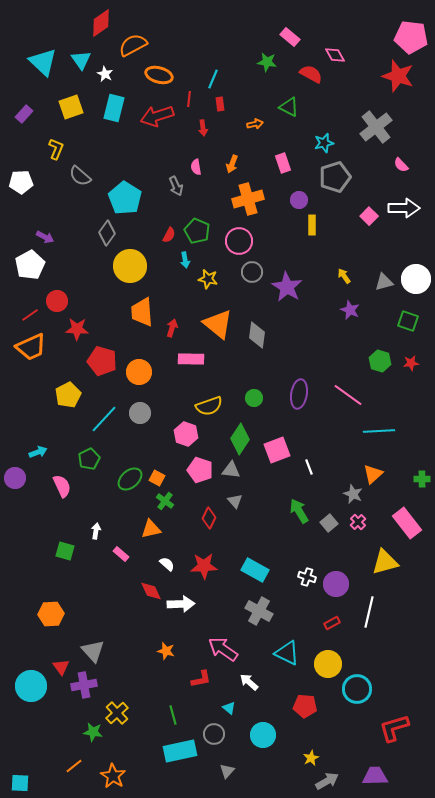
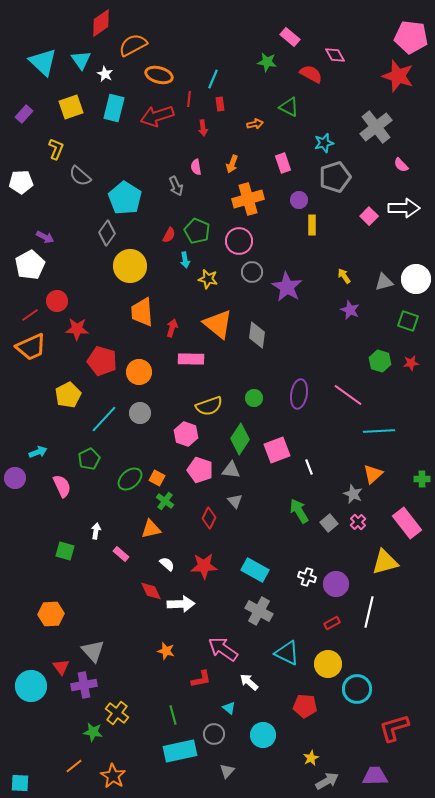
yellow cross at (117, 713): rotated 10 degrees counterclockwise
